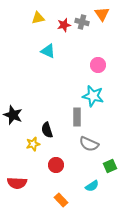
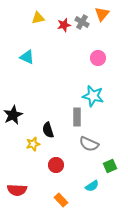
orange triangle: rotated 14 degrees clockwise
gray cross: rotated 16 degrees clockwise
cyan triangle: moved 21 px left, 6 px down
pink circle: moved 7 px up
black star: rotated 24 degrees clockwise
black semicircle: moved 1 px right
red semicircle: moved 7 px down
